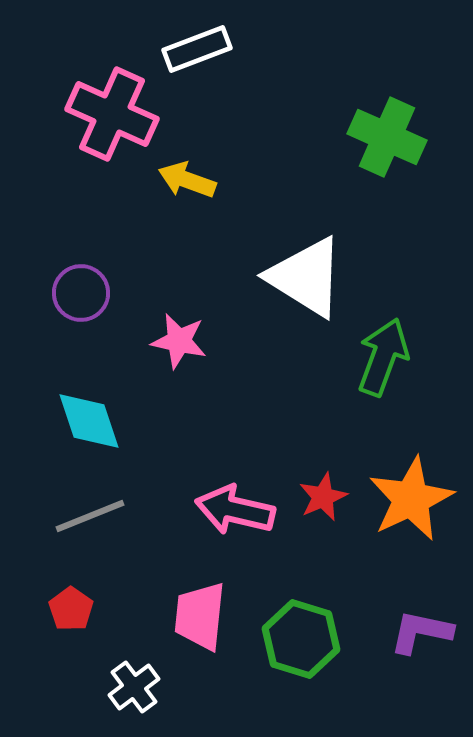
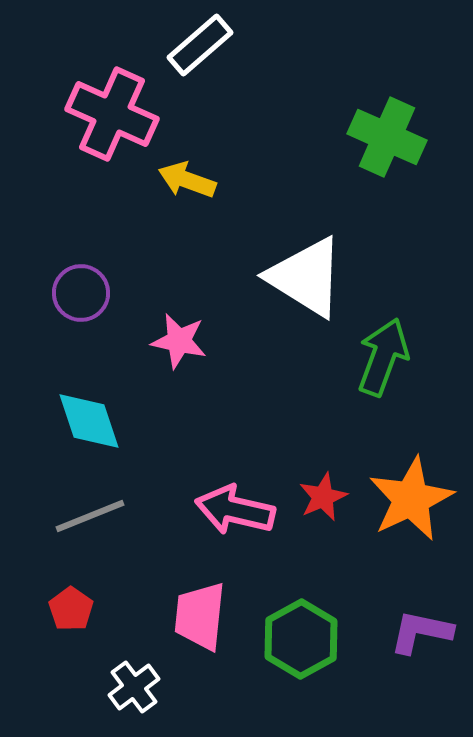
white rectangle: moved 3 px right, 4 px up; rotated 20 degrees counterclockwise
green hexagon: rotated 14 degrees clockwise
